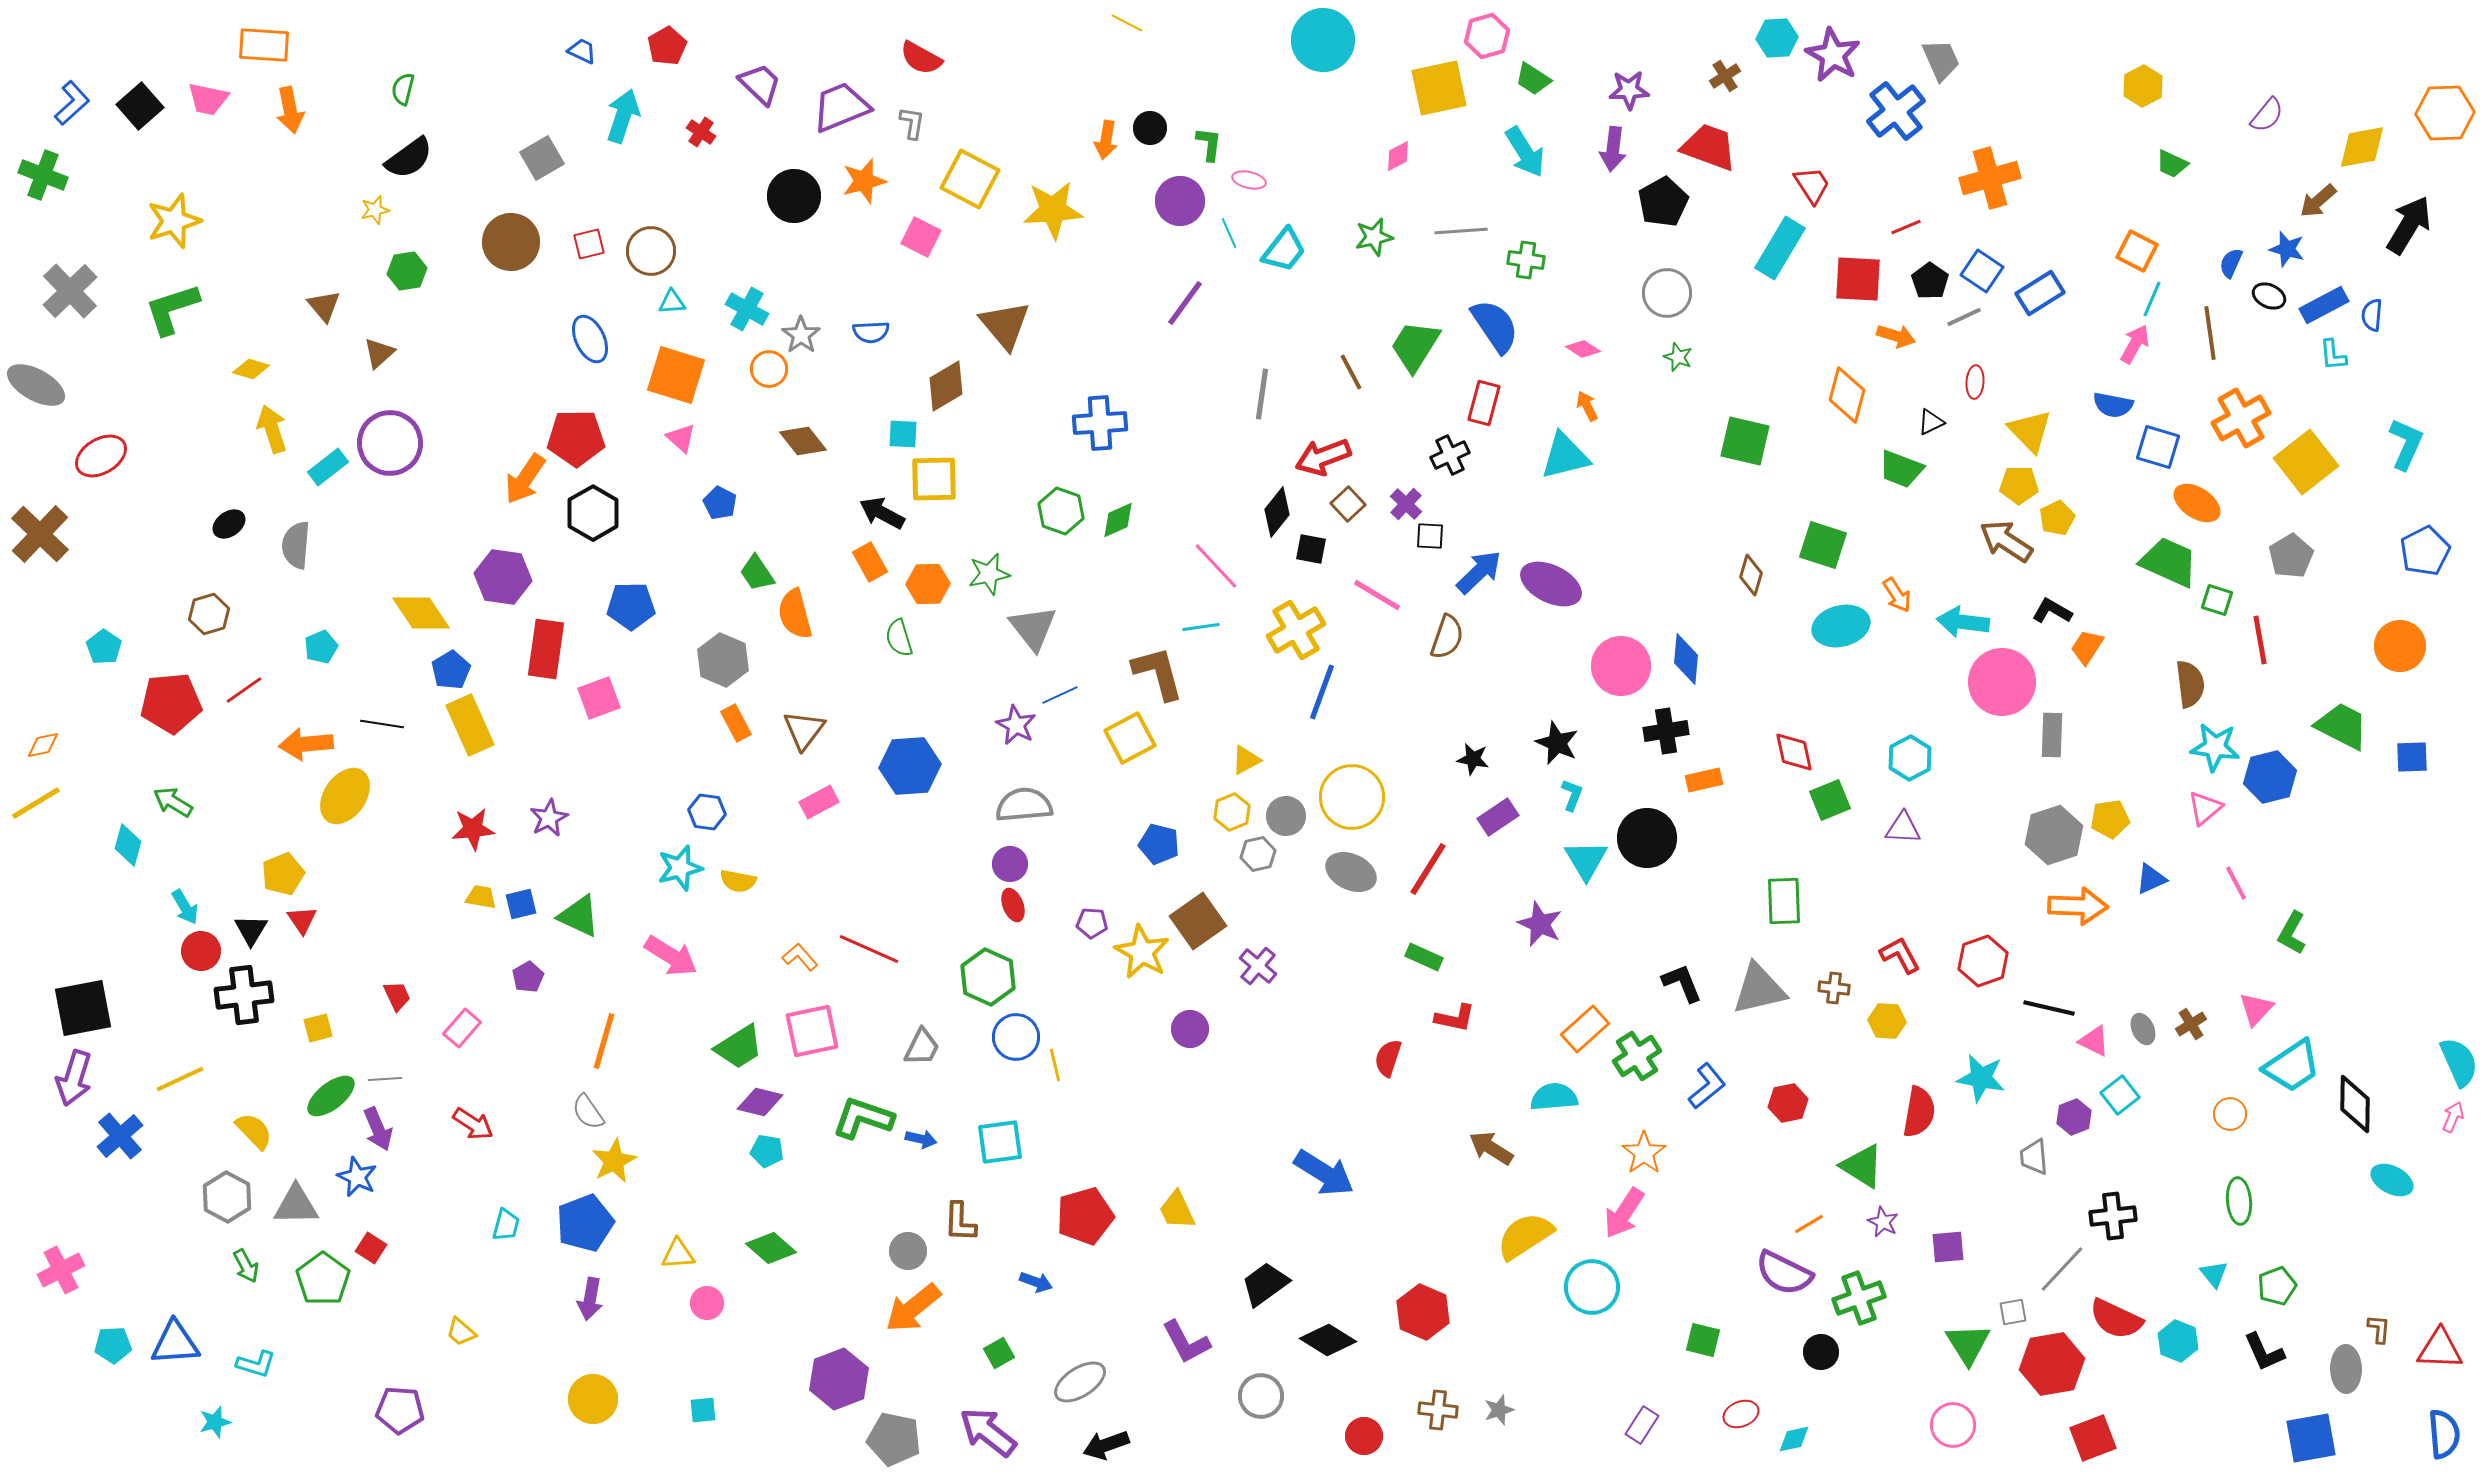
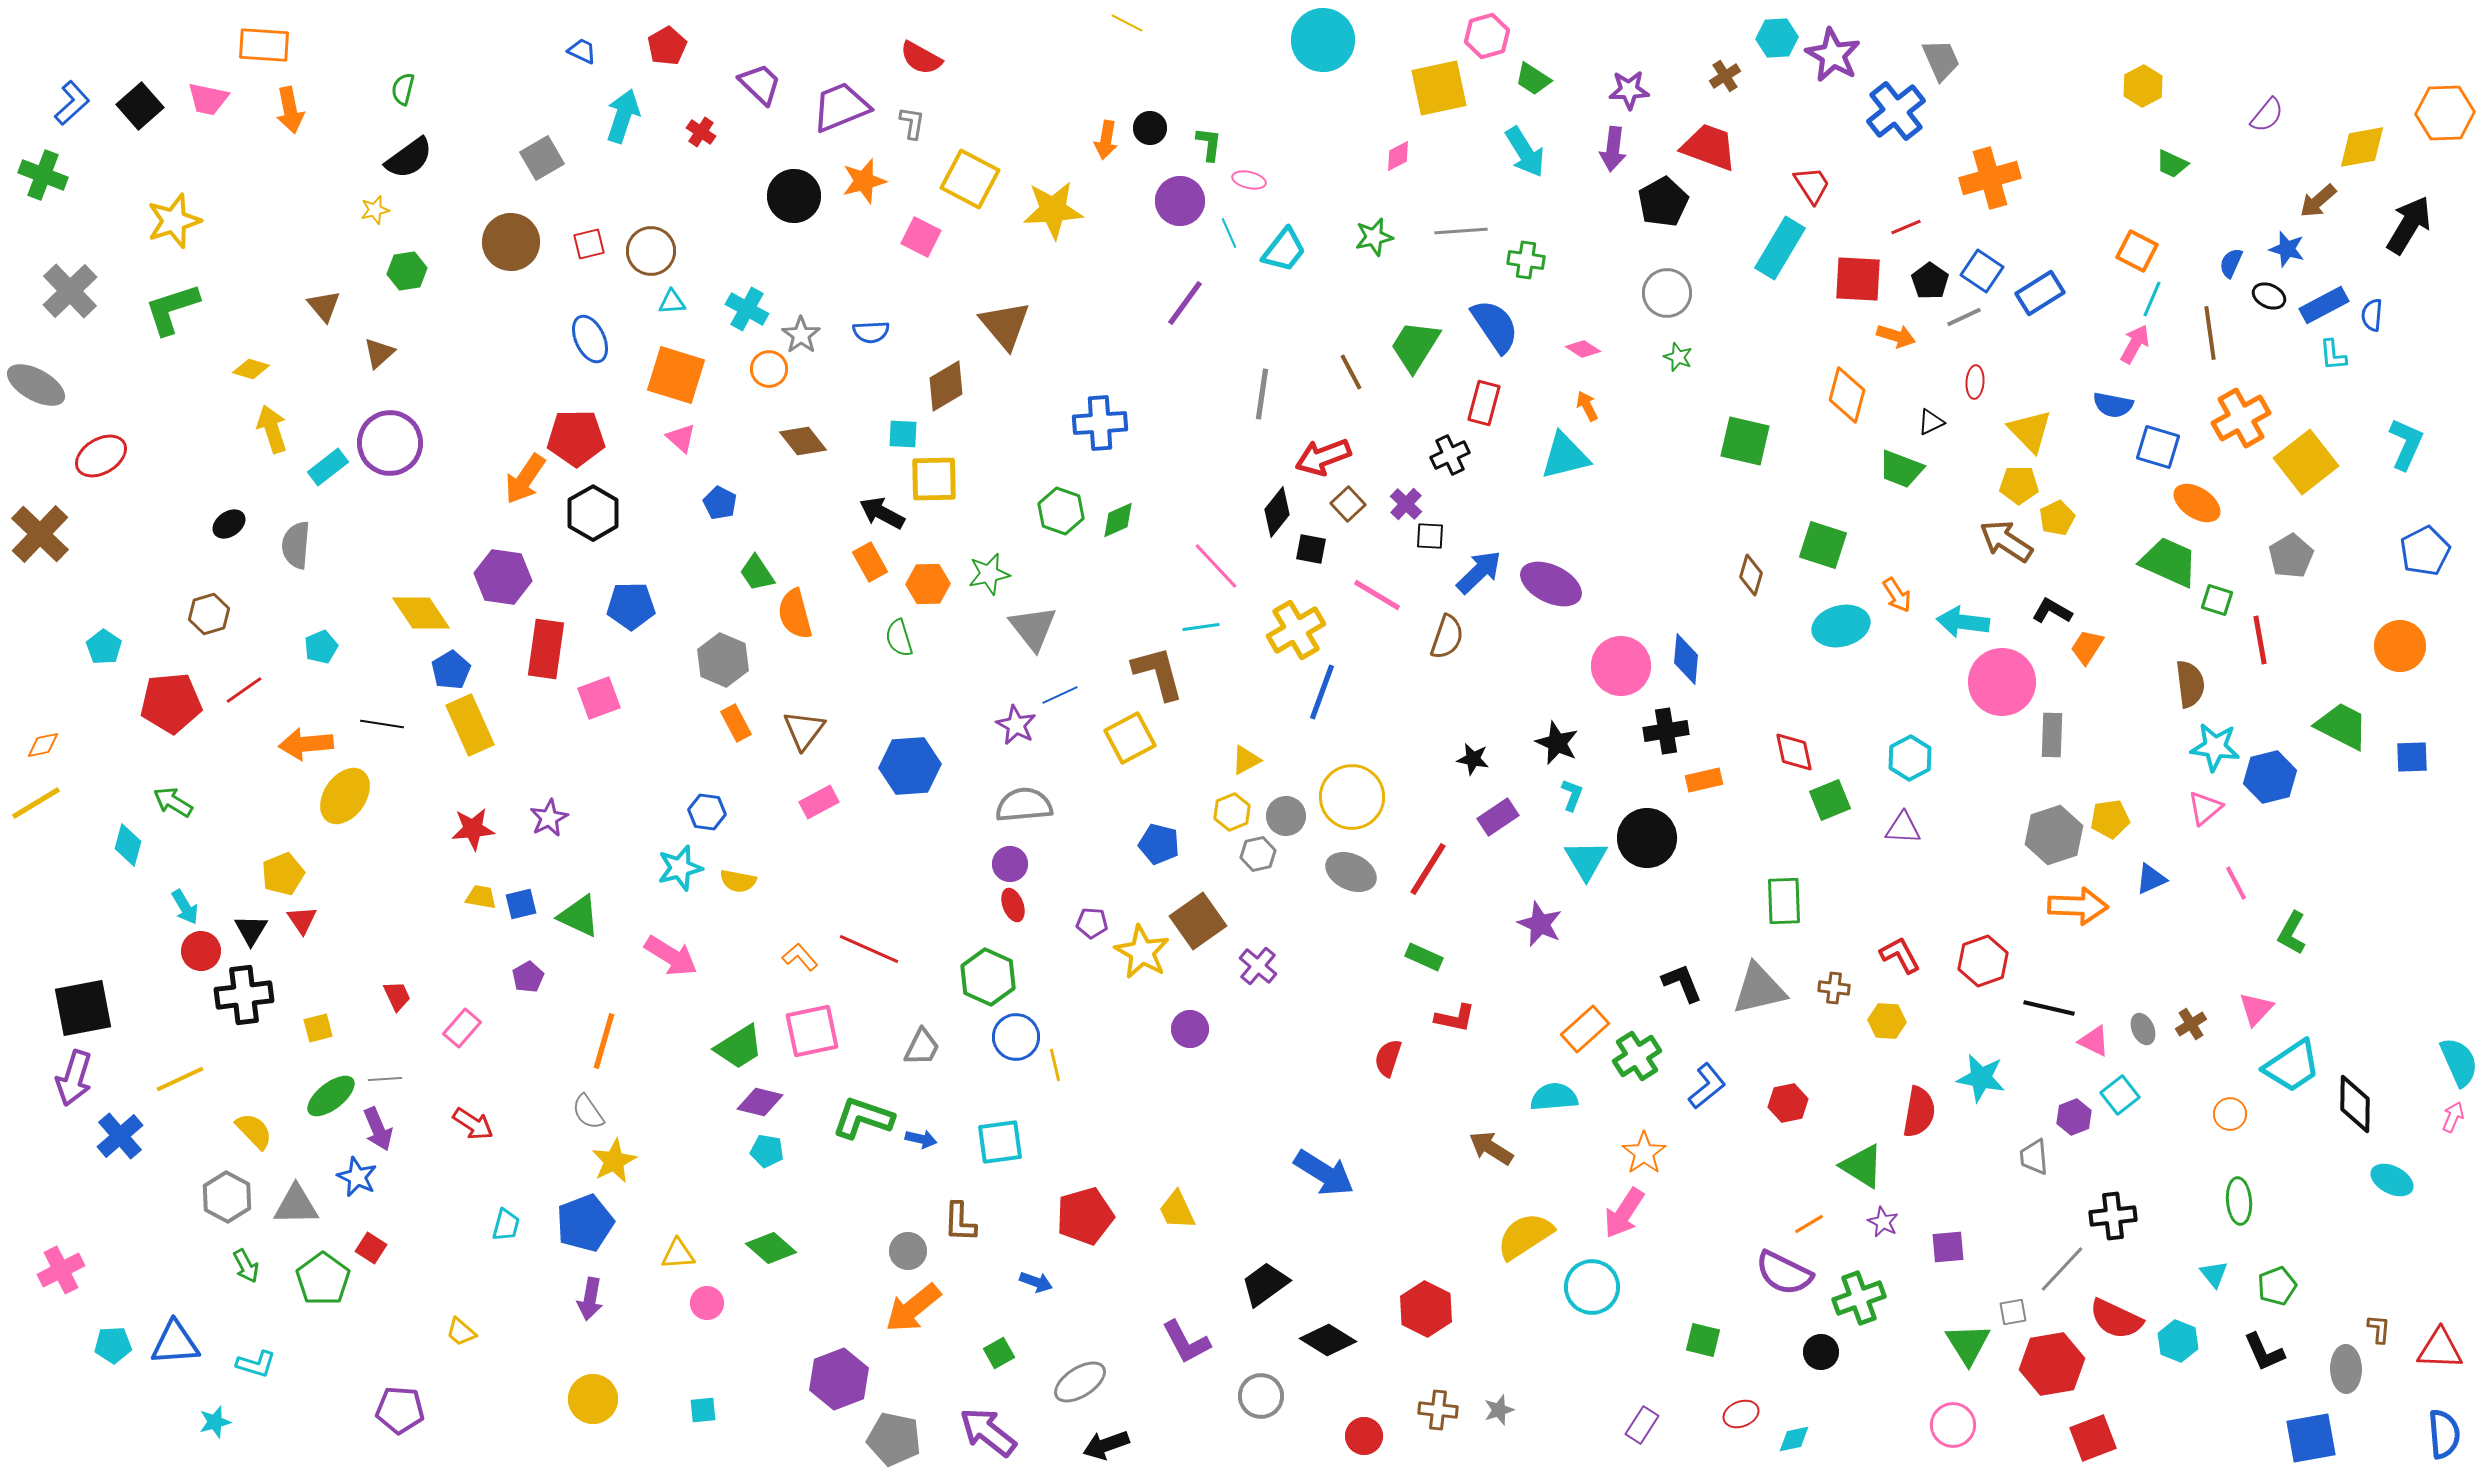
red hexagon at (1423, 1312): moved 3 px right, 3 px up; rotated 4 degrees clockwise
